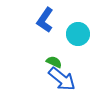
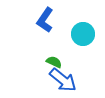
cyan circle: moved 5 px right
blue arrow: moved 1 px right, 1 px down
